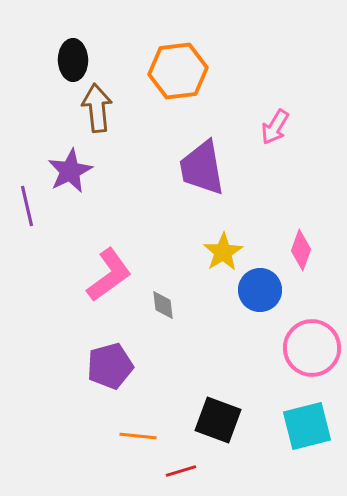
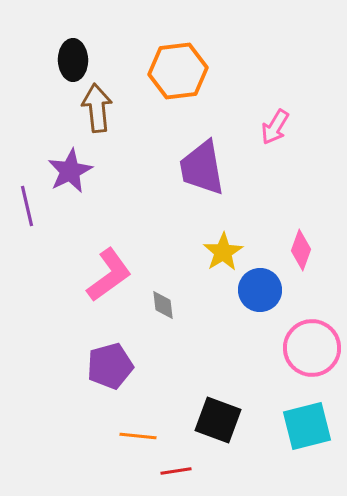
red line: moved 5 px left; rotated 8 degrees clockwise
